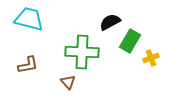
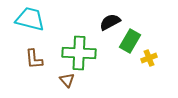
cyan trapezoid: moved 1 px right
green cross: moved 3 px left, 1 px down
yellow cross: moved 2 px left
brown L-shape: moved 6 px right, 6 px up; rotated 95 degrees clockwise
brown triangle: moved 1 px left, 2 px up
